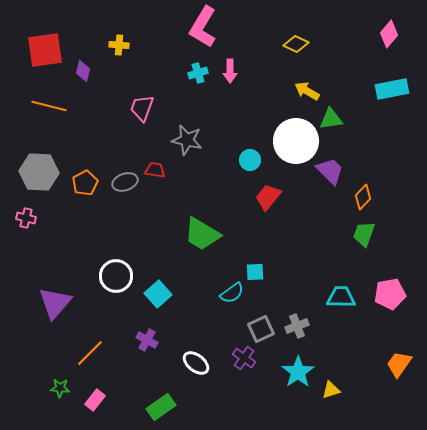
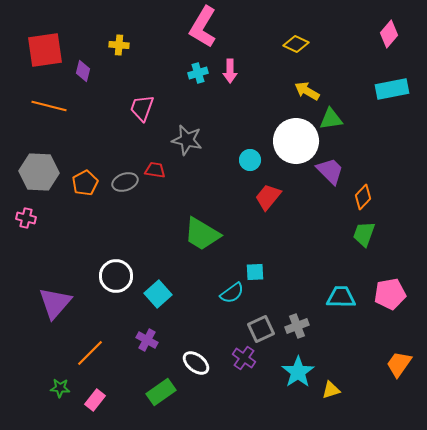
green rectangle at (161, 407): moved 15 px up
